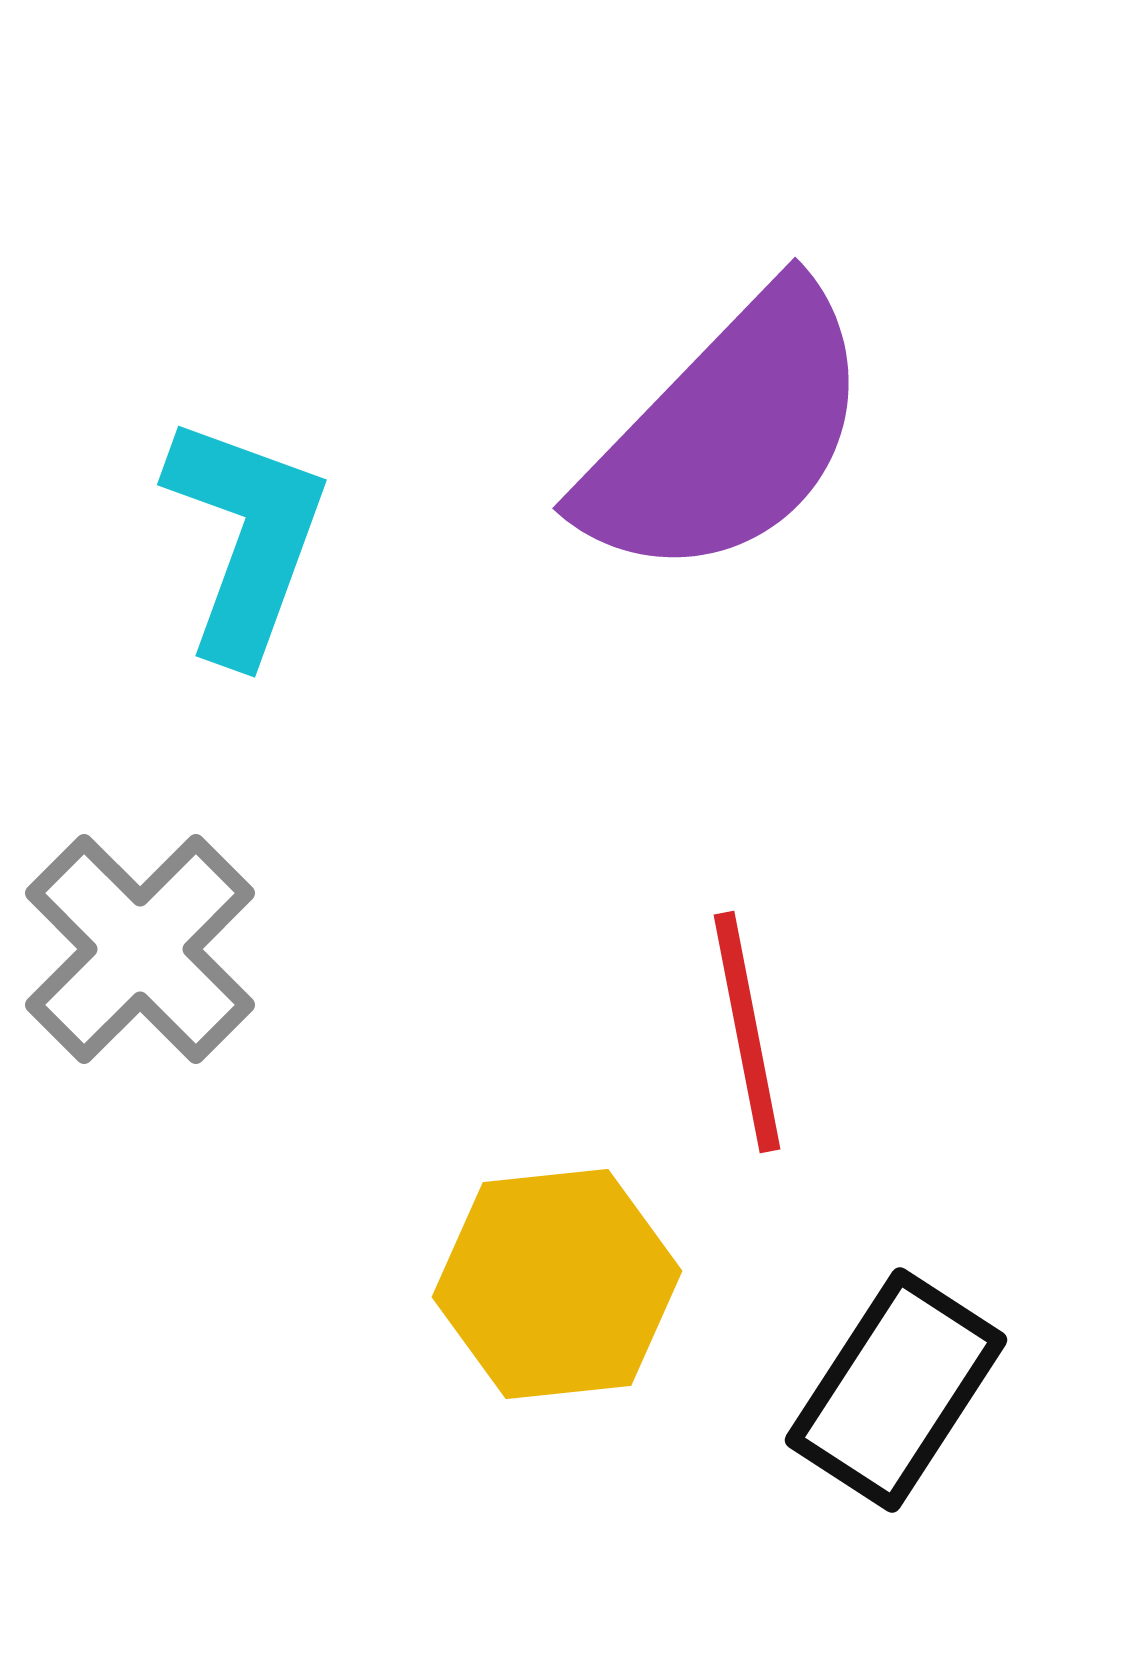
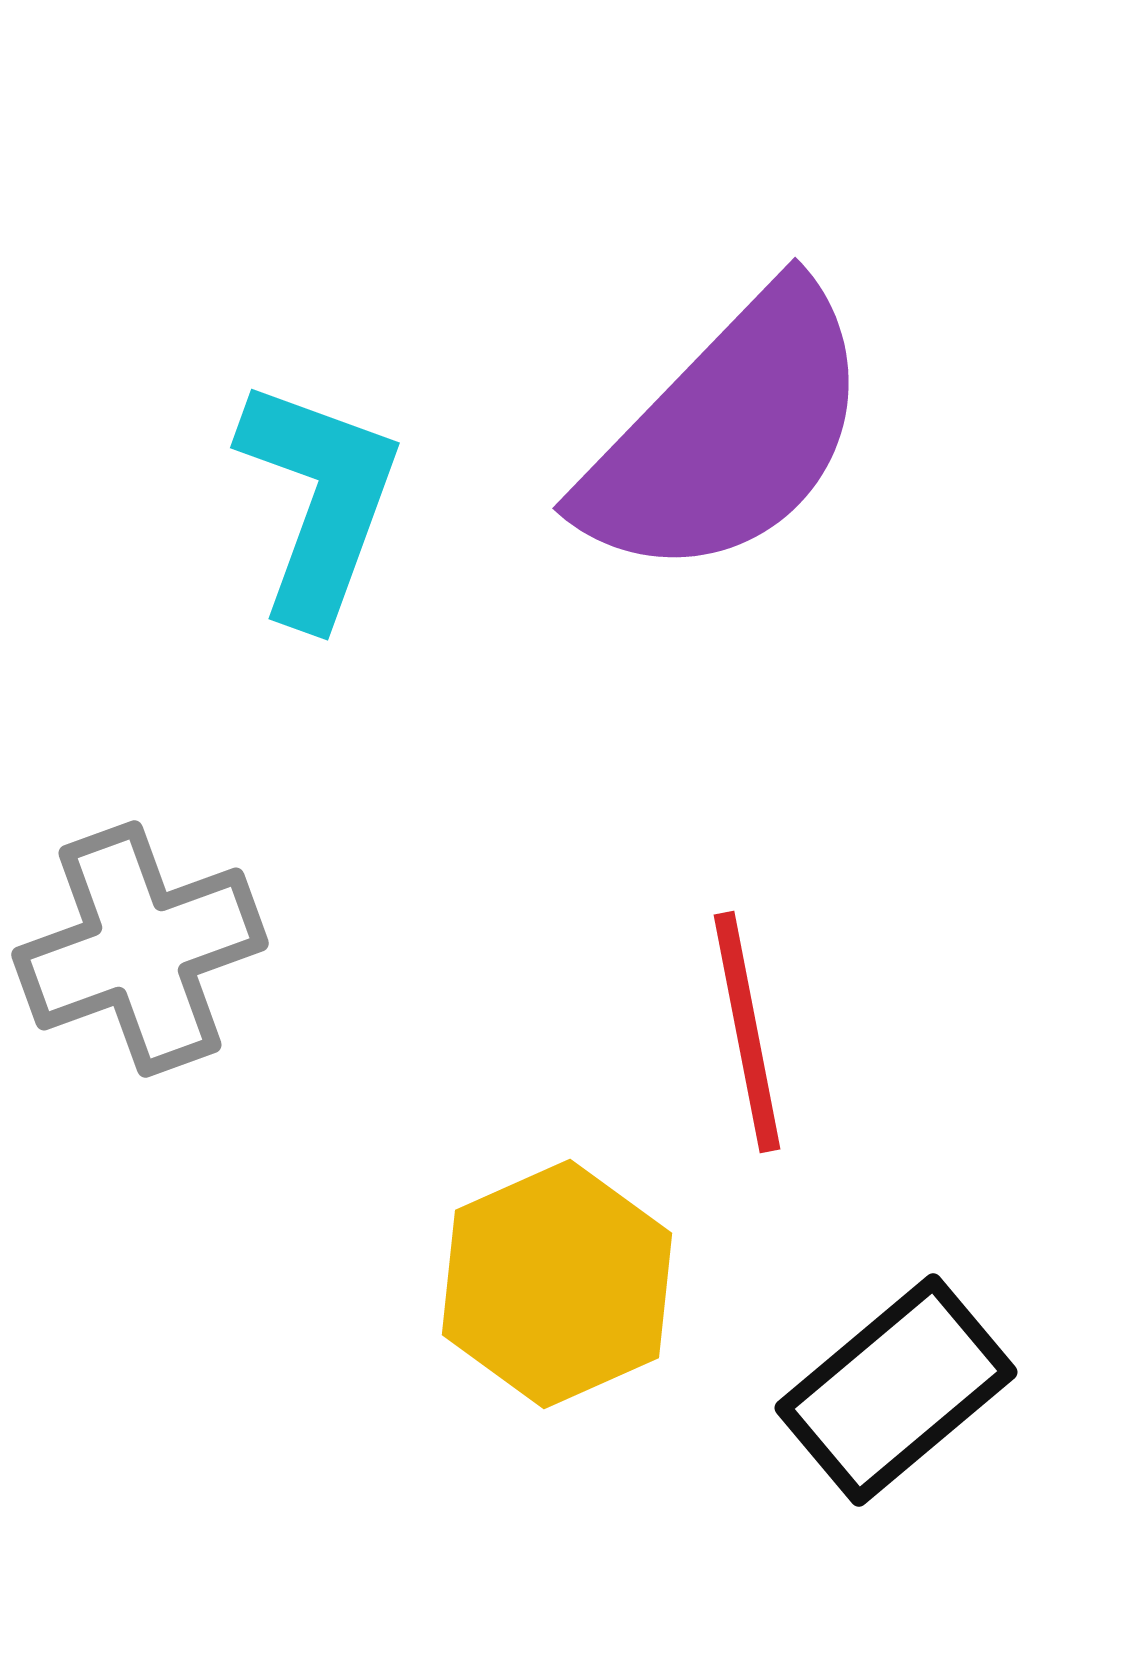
cyan L-shape: moved 73 px right, 37 px up
gray cross: rotated 25 degrees clockwise
yellow hexagon: rotated 18 degrees counterclockwise
black rectangle: rotated 17 degrees clockwise
